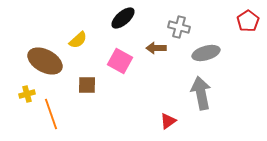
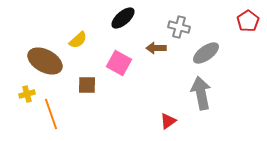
gray ellipse: rotated 20 degrees counterclockwise
pink square: moved 1 px left, 2 px down
